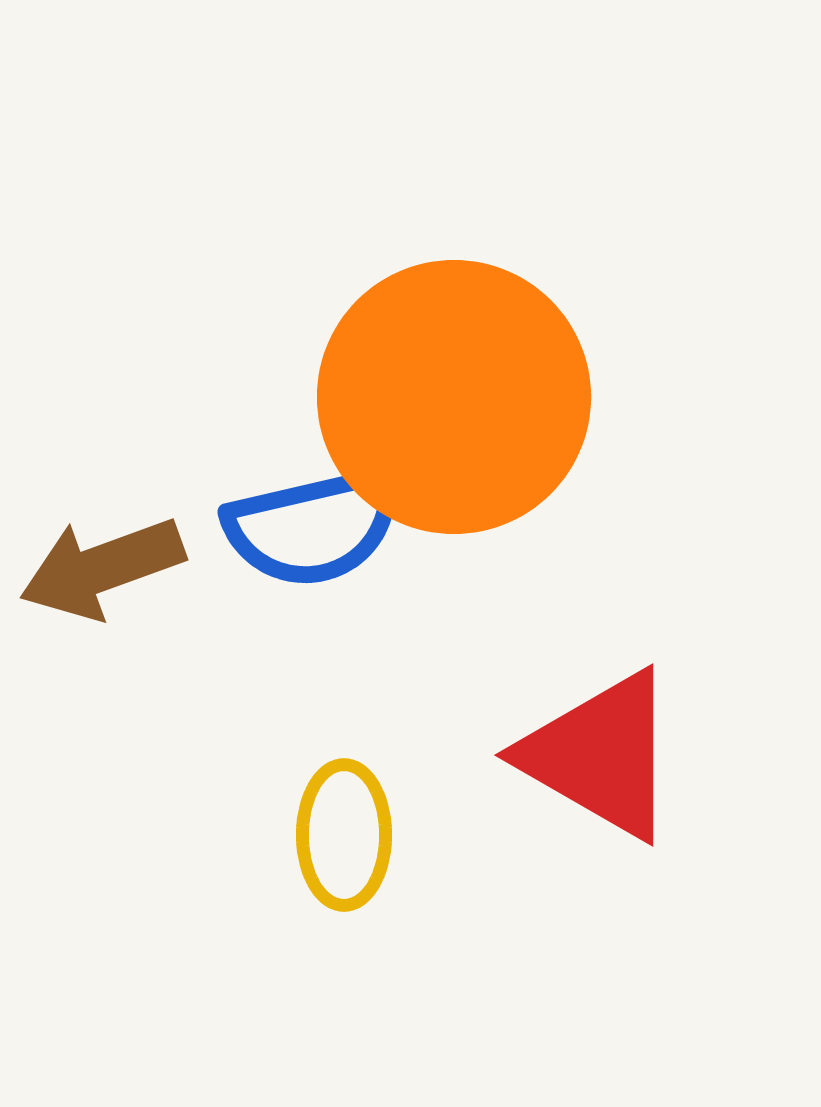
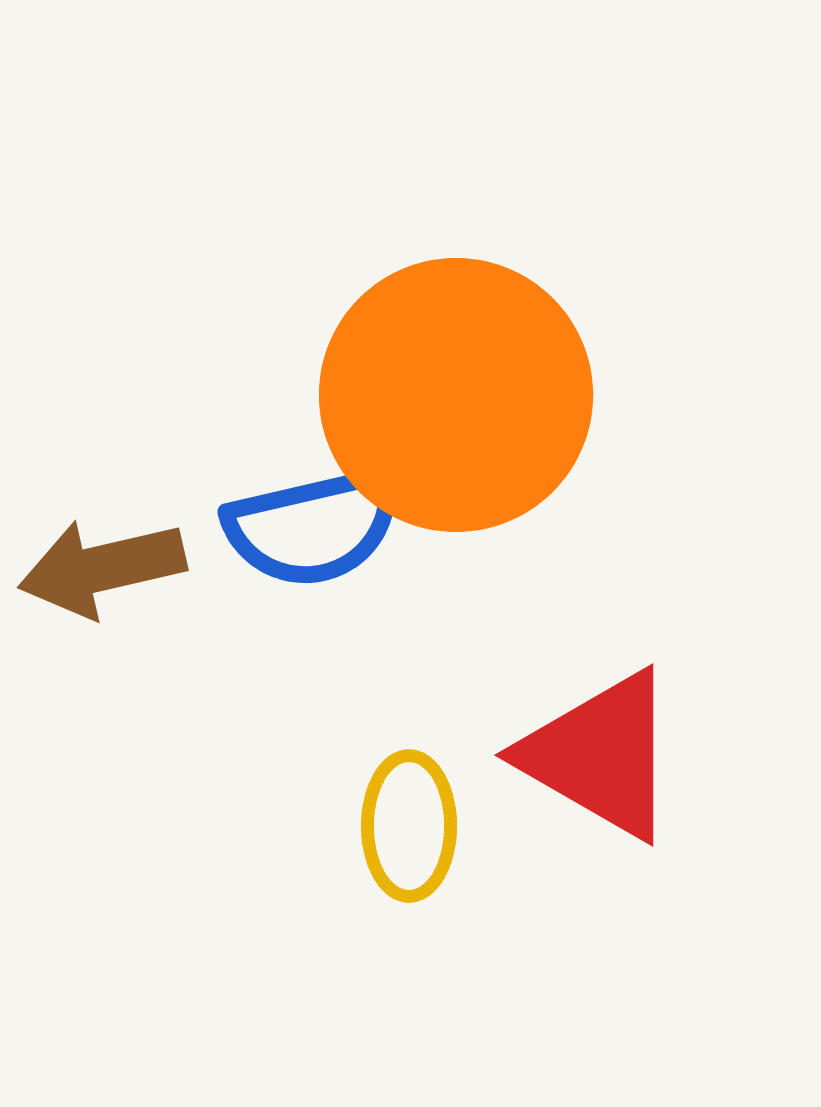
orange circle: moved 2 px right, 2 px up
brown arrow: rotated 7 degrees clockwise
yellow ellipse: moved 65 px right, 9 px up
